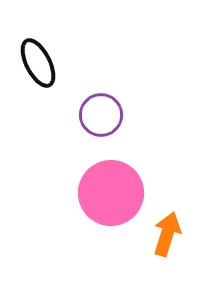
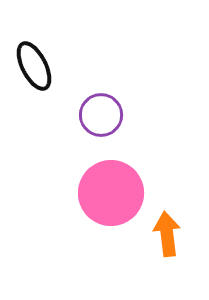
black ellipse: moved 4 px left, 3 px down
orange arrow: rotated 24 degrees counterclockwise
